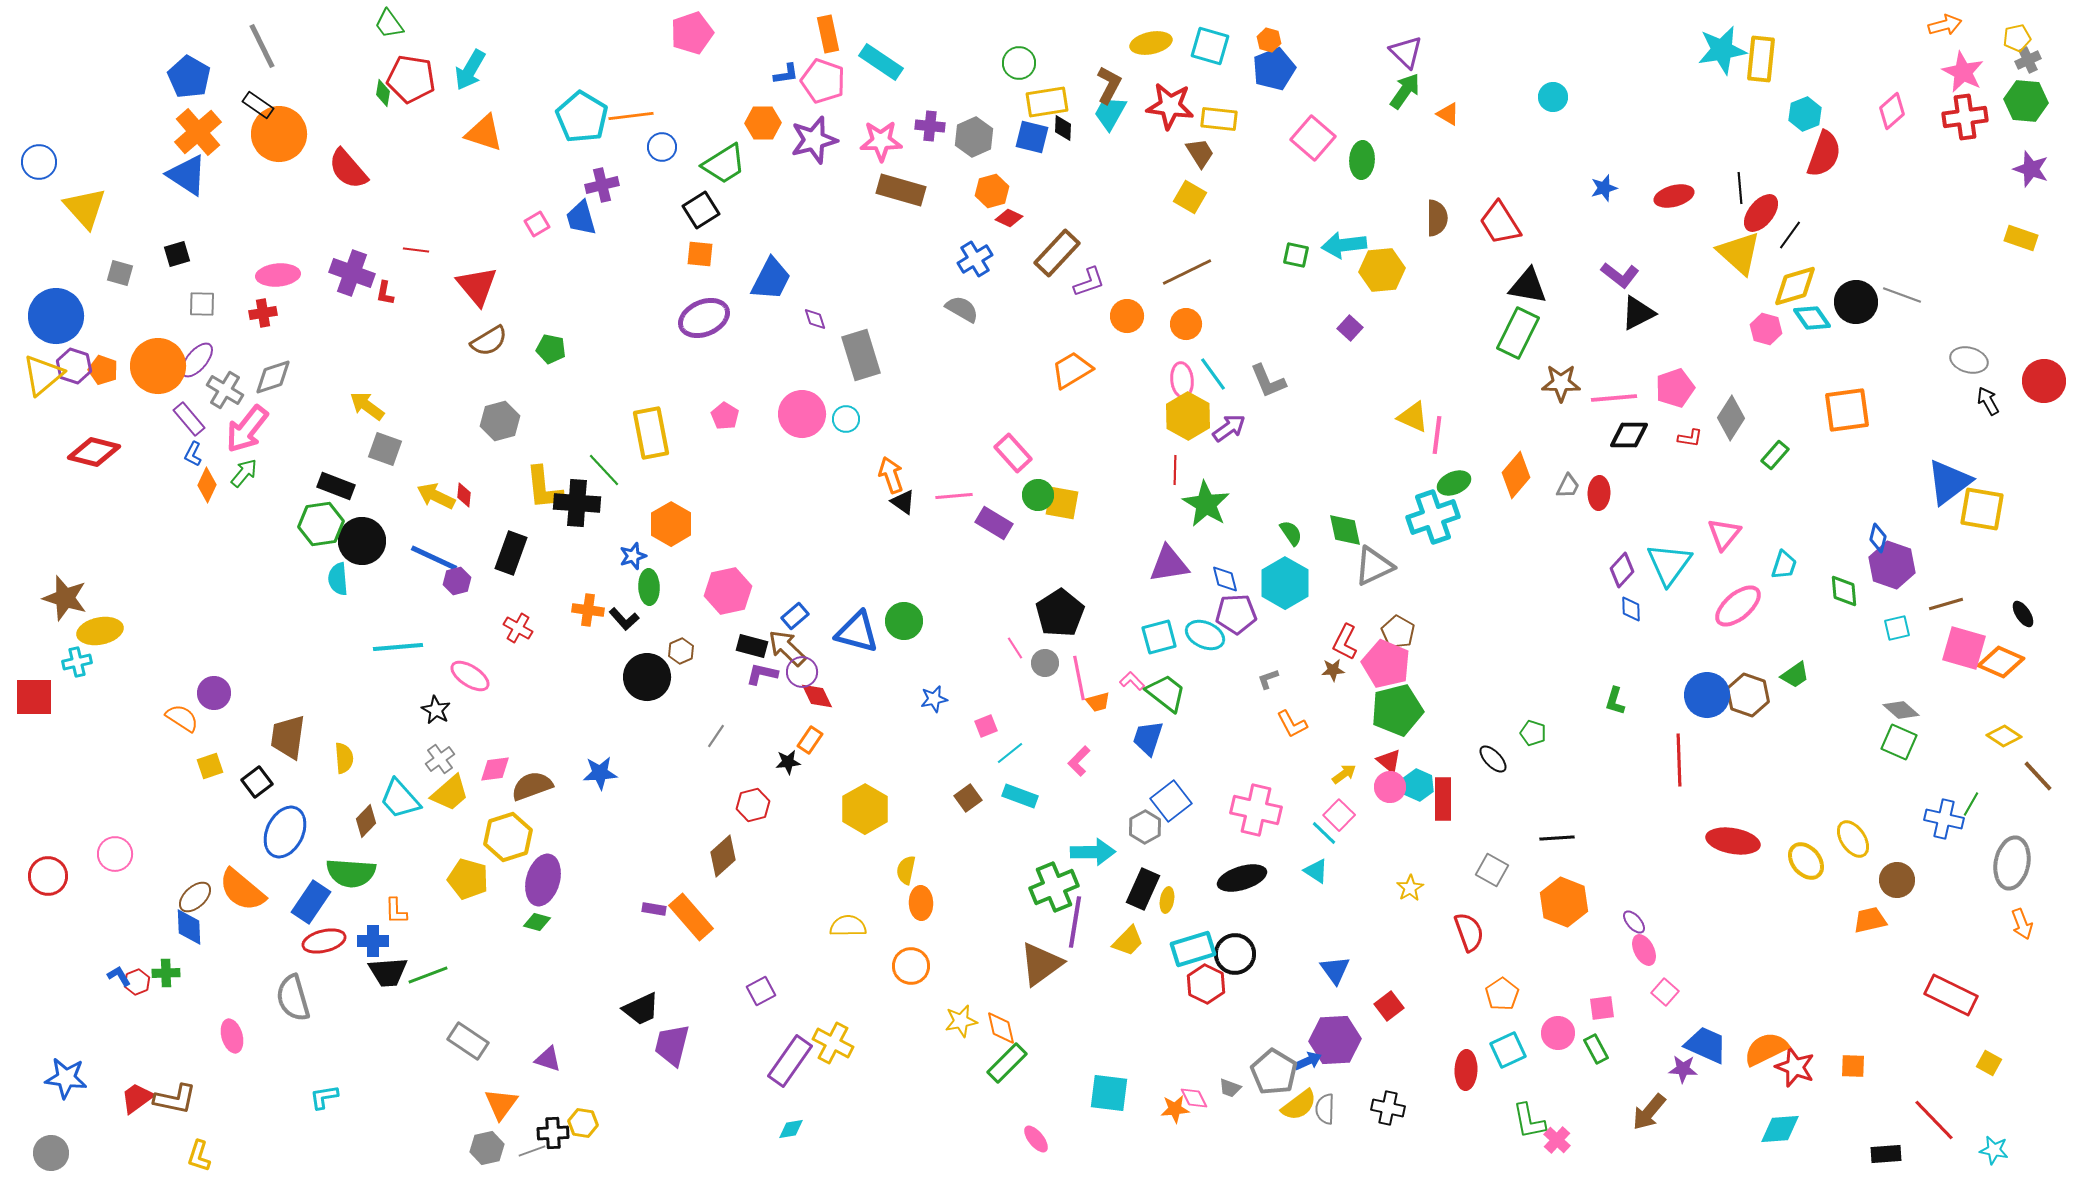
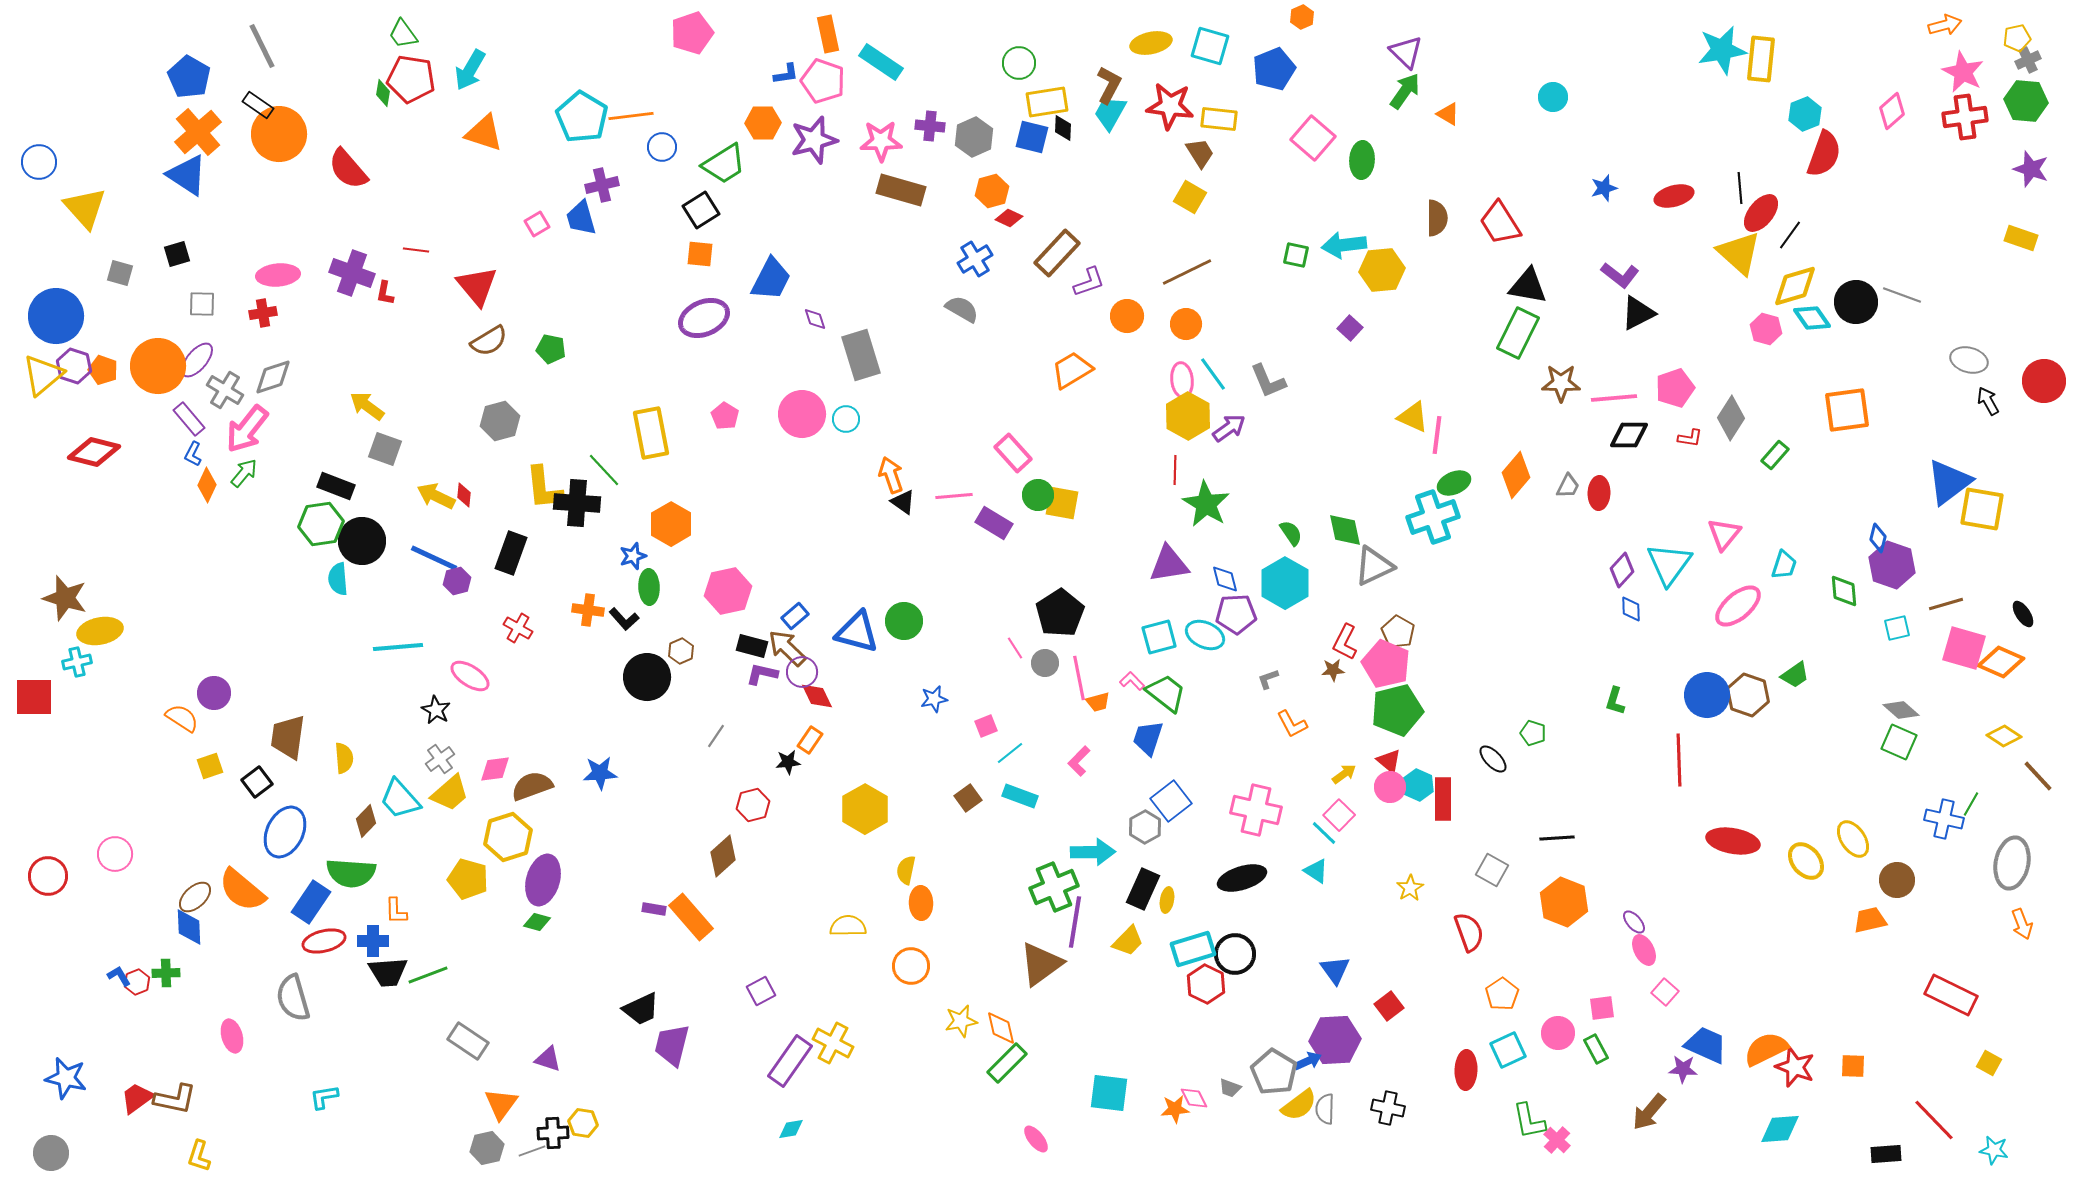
green trapezoid at (389, 24): moved 14 px right, 10 px down
orange hexagon at (1269, 40): moved 33 px right, 23 px up; rotated 20 degrees clockwise
blue star at (66, 1078): rotated 6 degrees clockwise
